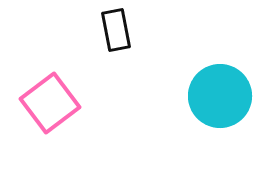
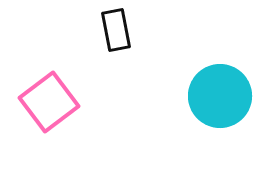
pink square: moved 1 px left, 1 px up
